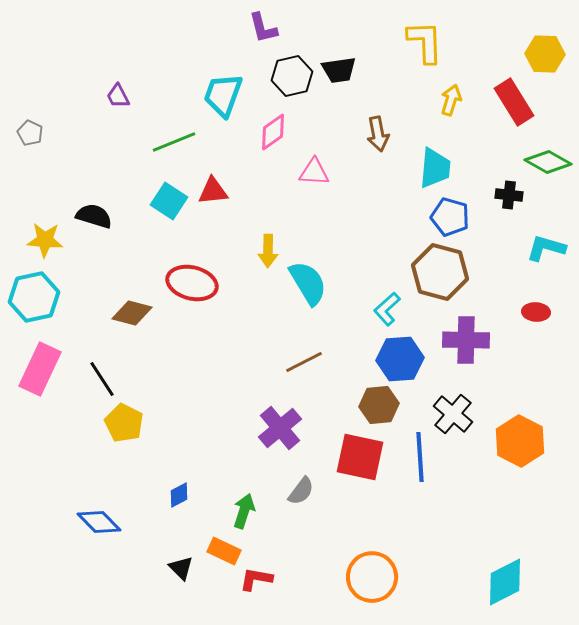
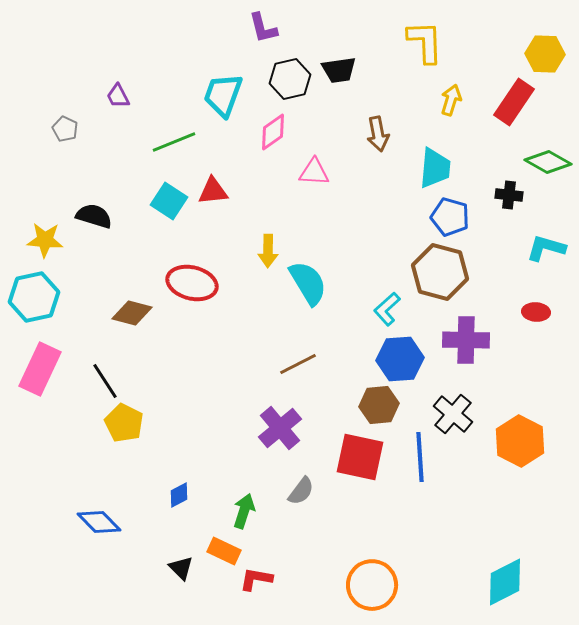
black hexagon at (292, 76): moved 2 px left, 3 px down
red rectangle at (514, 102): rotated 66 degrees clockwise
gray pentagon at (30, 133): moved 35 px right, 4 px up
brown line at (304, 362): moved 6 px left, 2 px down
black line at (102, 379): moved 3 px right, 2 px down
orange circle at (372, 577): moved 8 px down
